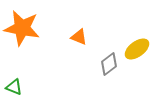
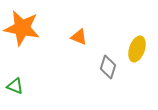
yellow ellipse: rotated 35 degrees counterclockwise
gray diamond: moved 1 px left, 3 px down; rotated 35 degrees counterclockwise
green triangle: moved 1 px right, 1 px up
